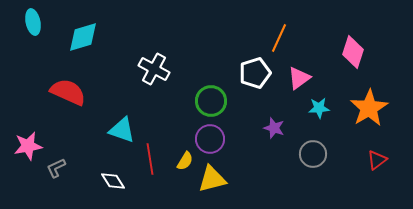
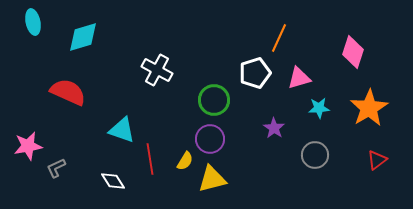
white cross: moved 3 px right, 1 px down
pink triangle: rotated 20 degrees clockwise
green circle: moved 3 px right, 1 px up
purple star: rotated 15 degrees clockwise
gray circle: moved 2 px right, 1 px down
